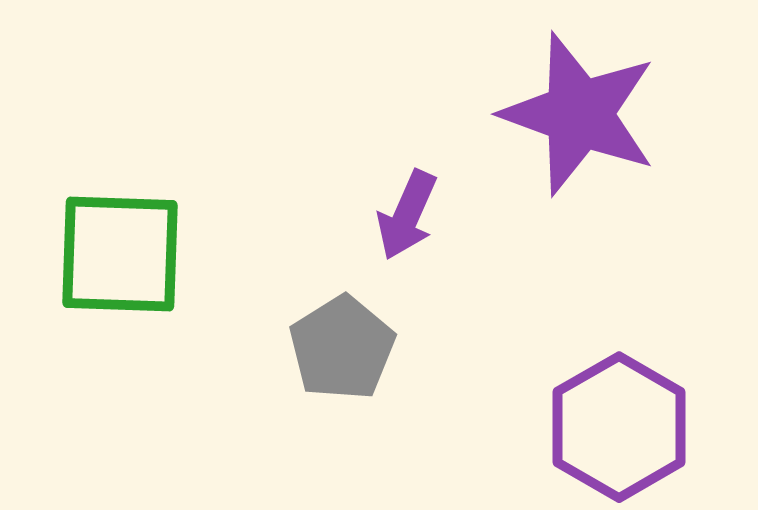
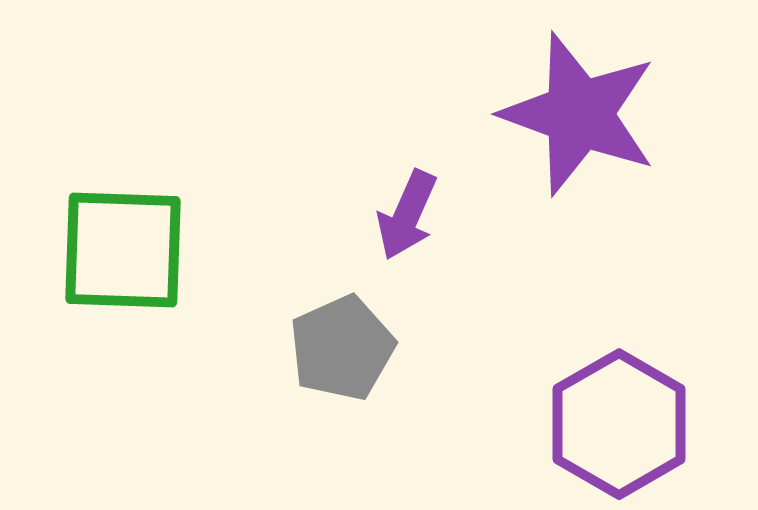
green square: moved 3 px right, 4 px up
gray pentagon: rotated 8 degrees clockwise
purple hexagon: moved 3 px up
